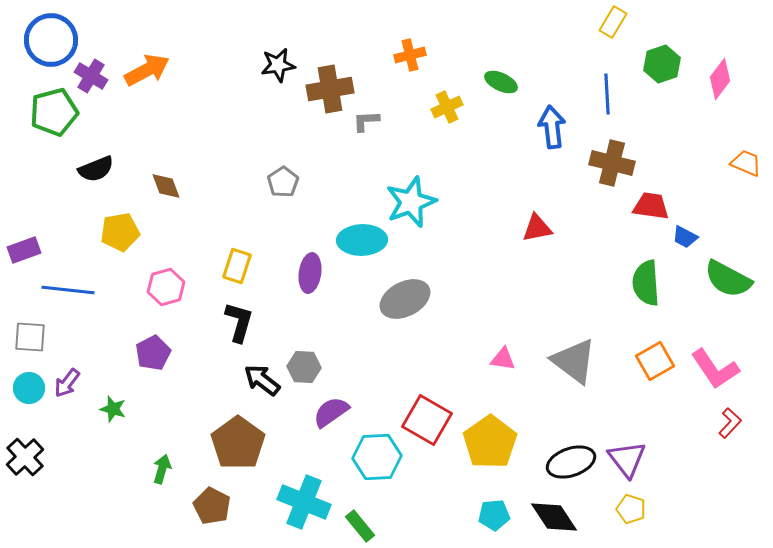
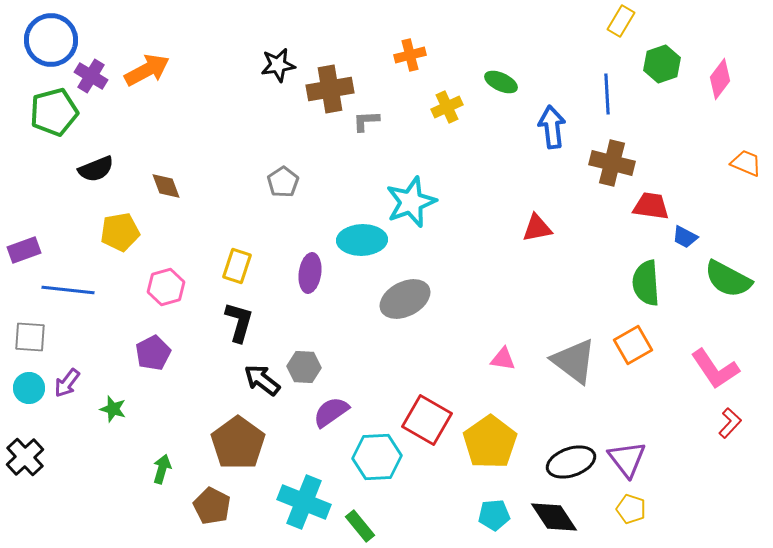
yellow rectangle at (613, 22): moved 8 px right, 1 px up
orange square at (655, 361): moved 22 px left, 16 px up
